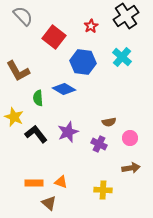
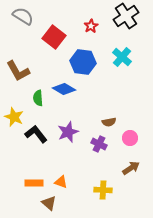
gray semicircle: rotated 15 degrees counterclockwise
brown arrow: rotated 24 degrees counterclockwise
